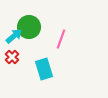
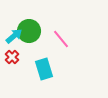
green circle: moved 4 px down
pink line: rotated 60 degrees counterclockwise
